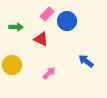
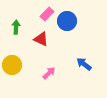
green arrow: rotated 88 degrees counterclockwise
blue arrow: moved 2 px left, 3 px down
